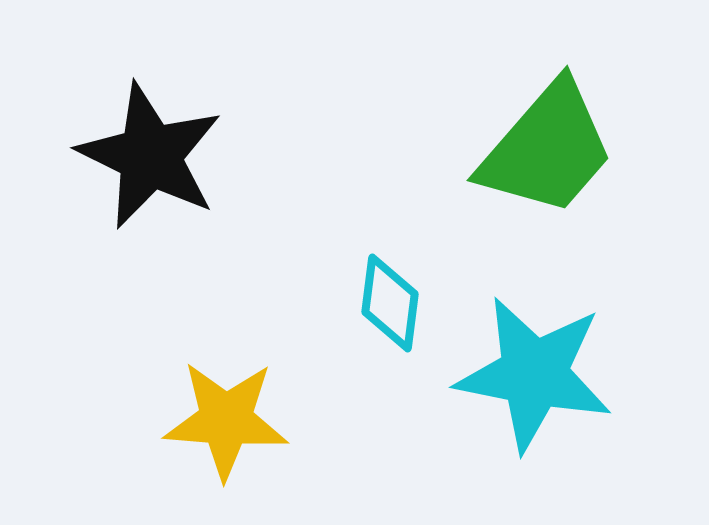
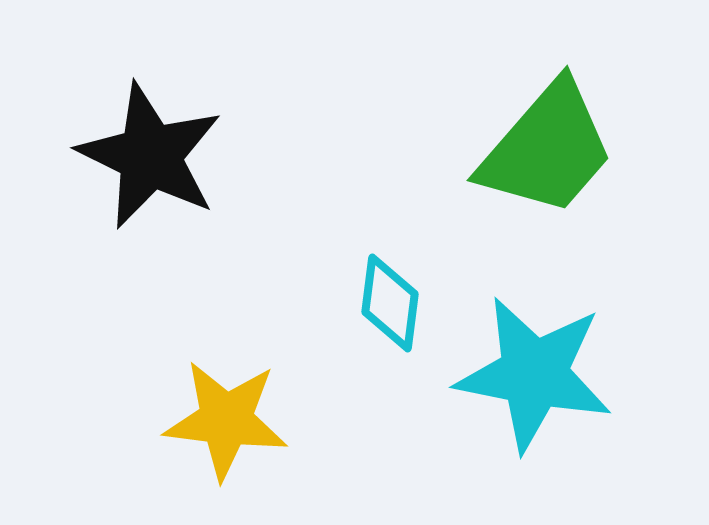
yellow star: rotated 3 degrees clockwise
